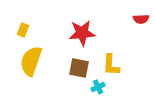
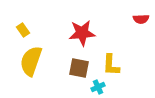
yellow rectangle: rotated 56 degrees counterclockwise
